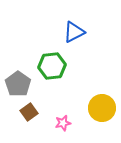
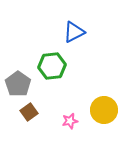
yellow circle: moved 2 px right, 2 px down
pink star: moved 7 px right, 2 px up
